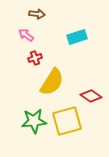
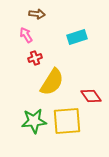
pink arrow: rotated 21 degrees clockwise
red diamond: rotated 20 degrees clockwise
yellow square: rotated 12 degrees clockwise
